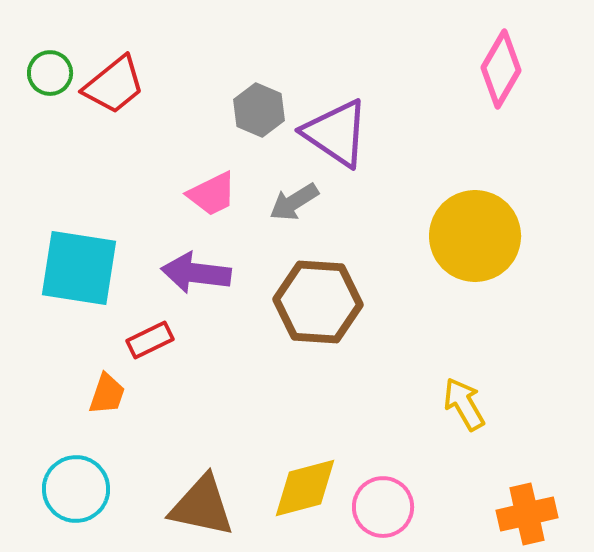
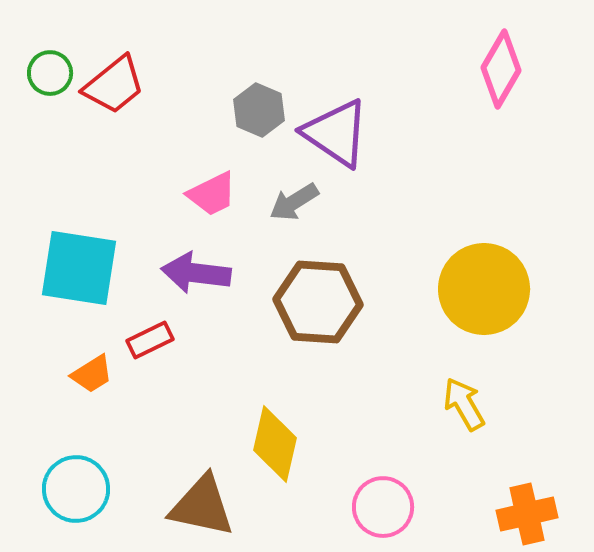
yellow circle: moved 9 px right, 53 px down
orange trapezoid: moved 15 px left, 20 px up; rotated 39 degrees clockwise
yellow diamond: moved 30 px left, 44 px up; rotated 62 degrees counterclockwise
